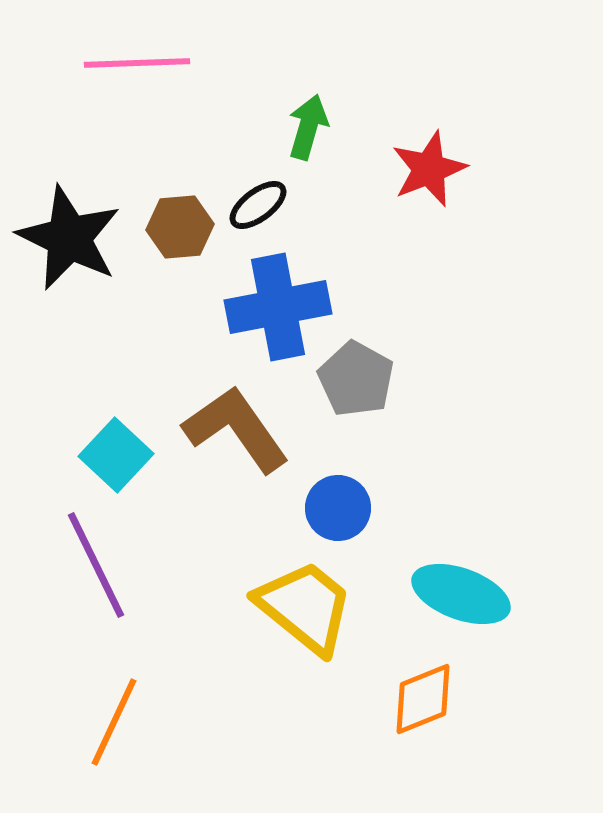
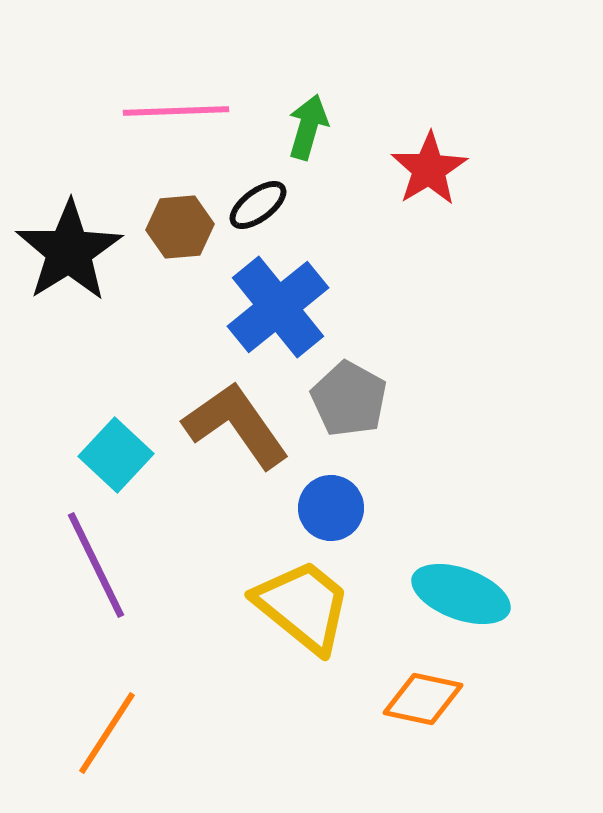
pink line: moved 39 px right, 48 px down
red star: rotated 10 degrees counterclockwise
black star: moved 13 px down; rotated 14 degrees clockwise
blue cross: rotated 28 degrees counterclockwise
gray pentagon: moved 7 px left, 20 px down
brown L-shape: moved 4 px up
blue circle: moved 7 px left
yellow trapezoid: moved 2 px left, 1 px up
orange diamond: rotated 34 degrees clockwise
orange line: moved 7 px left, 11 px down; rotated 8 degrees clockwise
